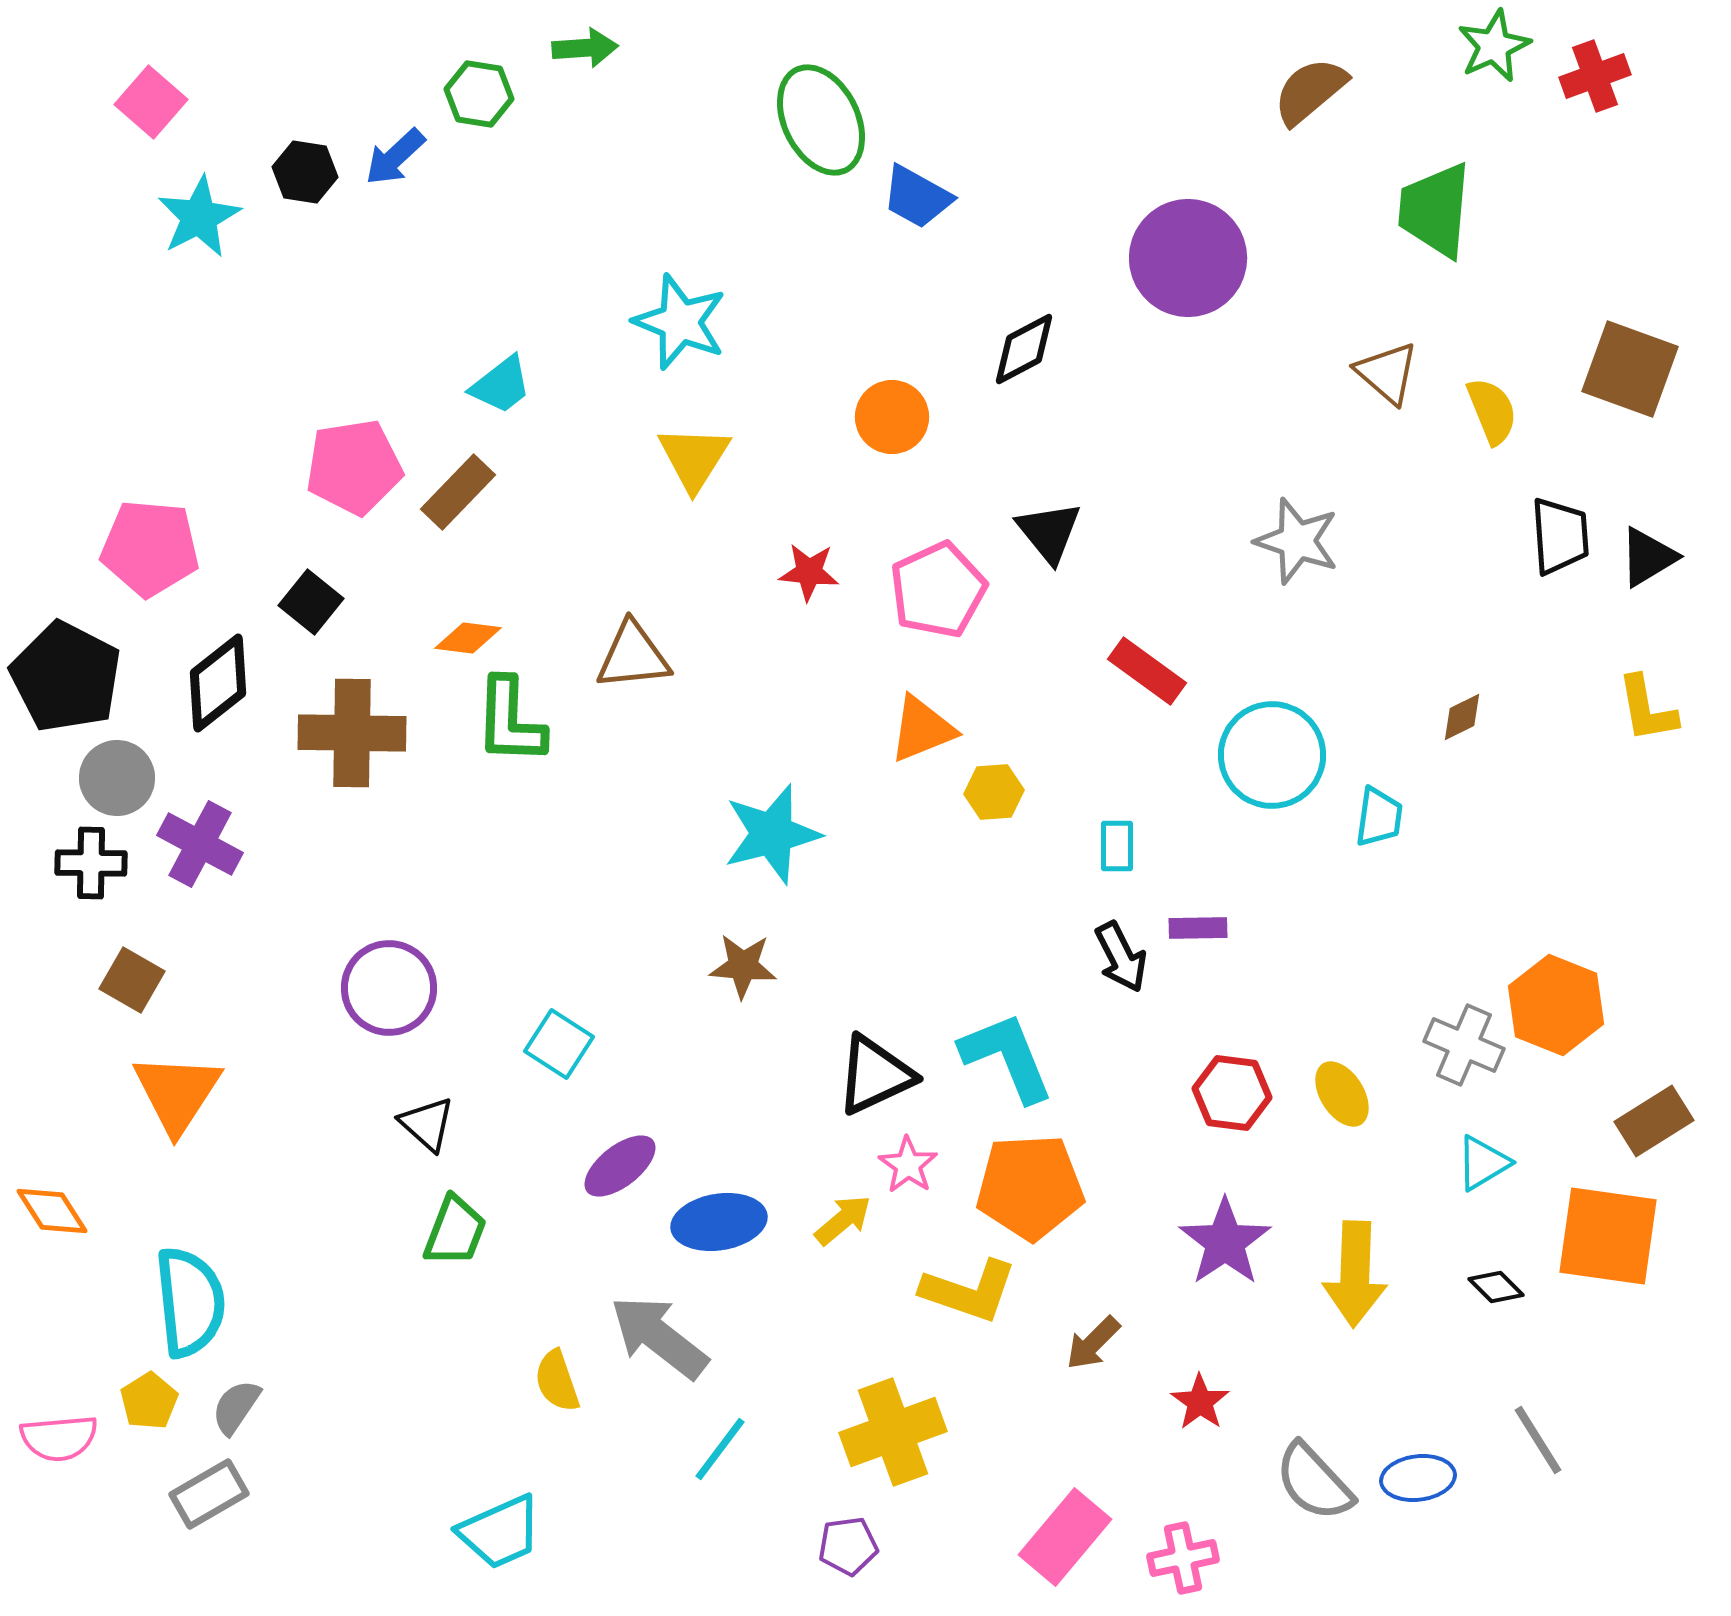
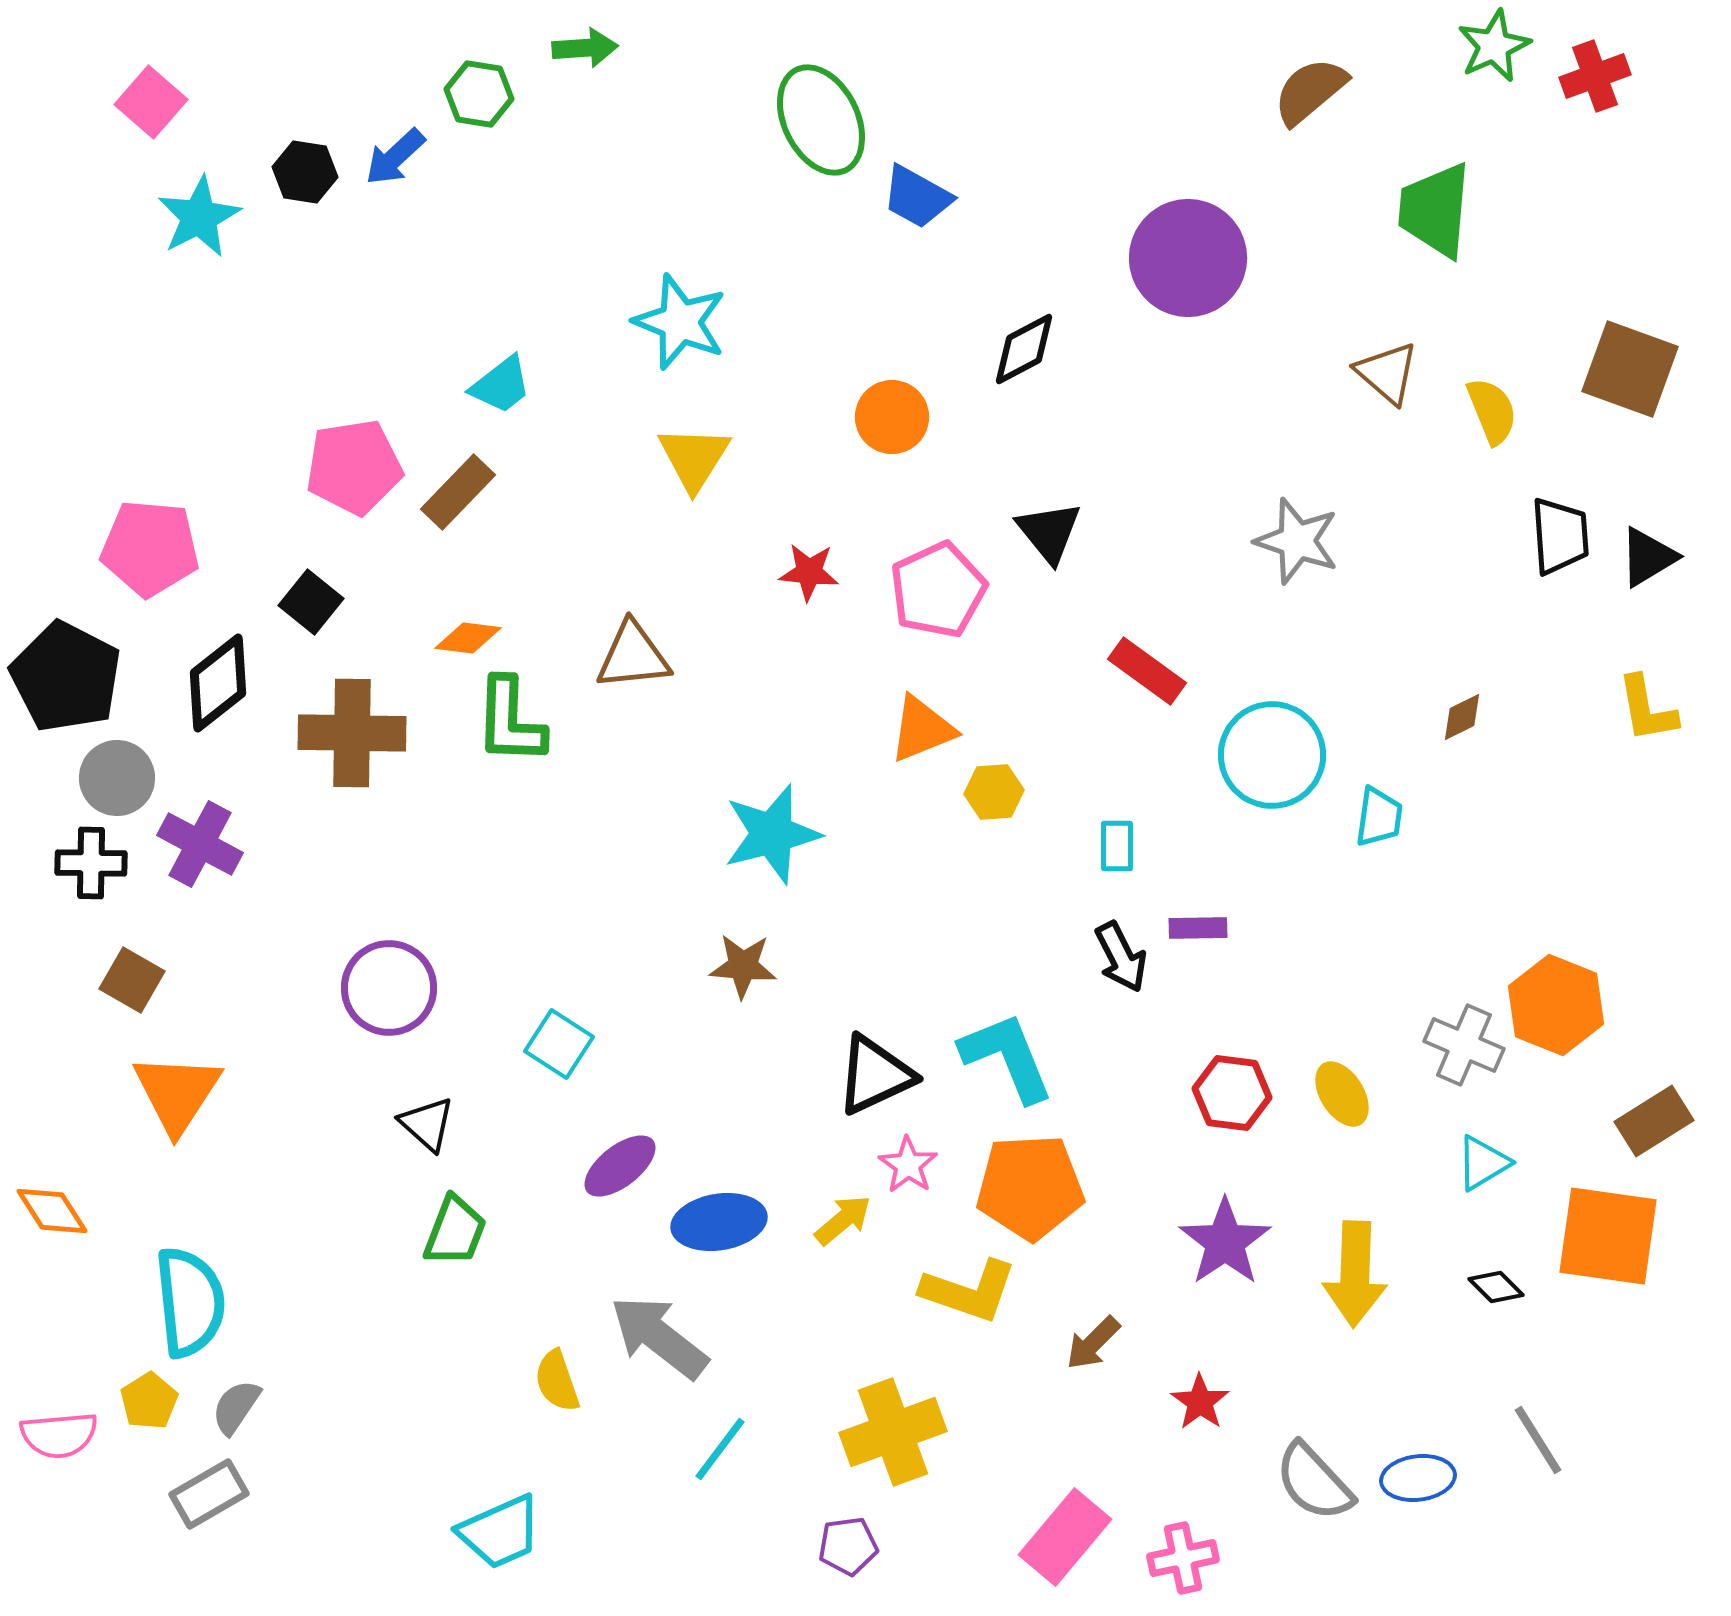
pink semicircle at (59, 1438): moved 3 px up
